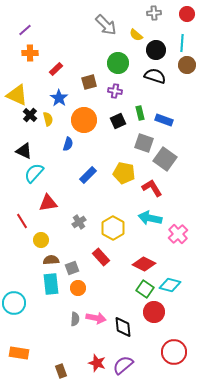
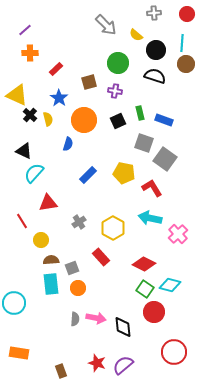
brown circle at (187, 65): moved 1 px left, 1 px up
